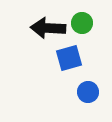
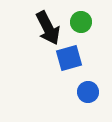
green circle: moved 1 px left, 1 px up
black arrow: rotated 120 degrees counterclockwise
